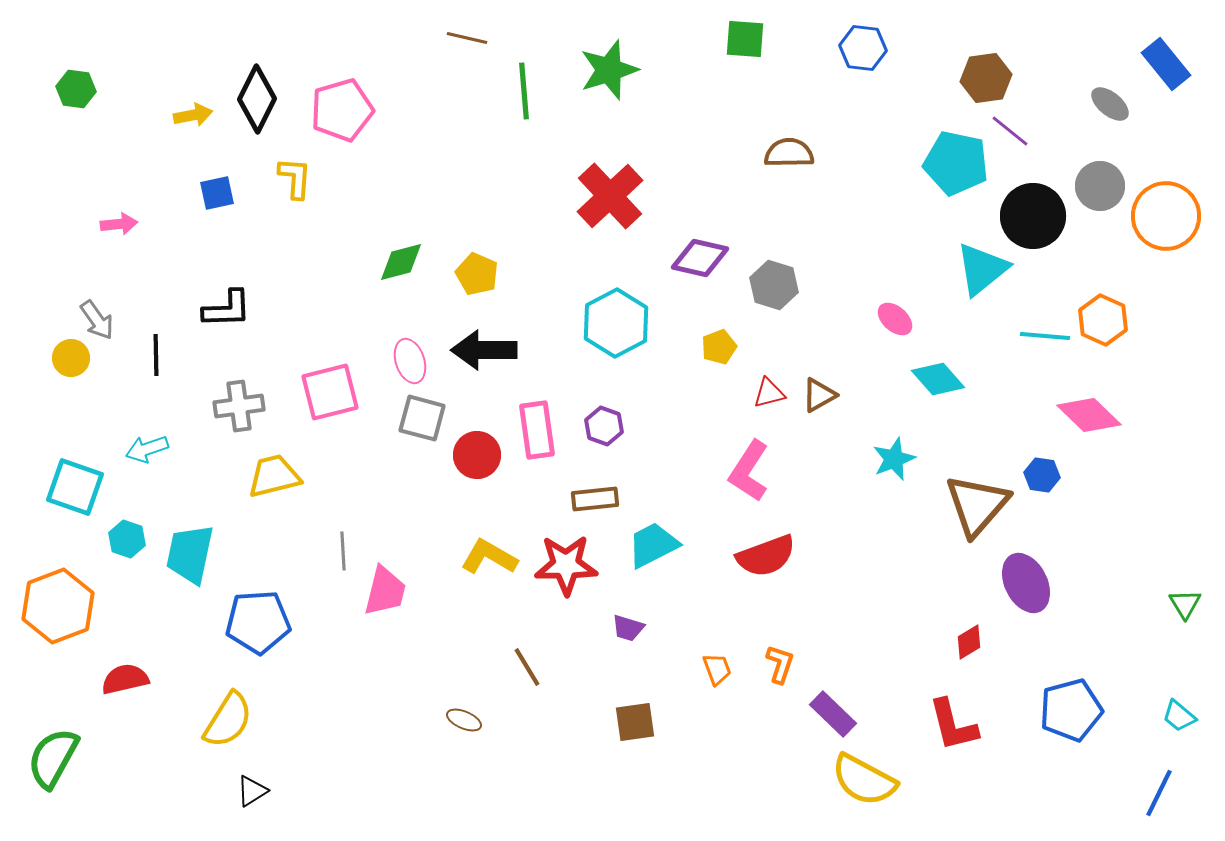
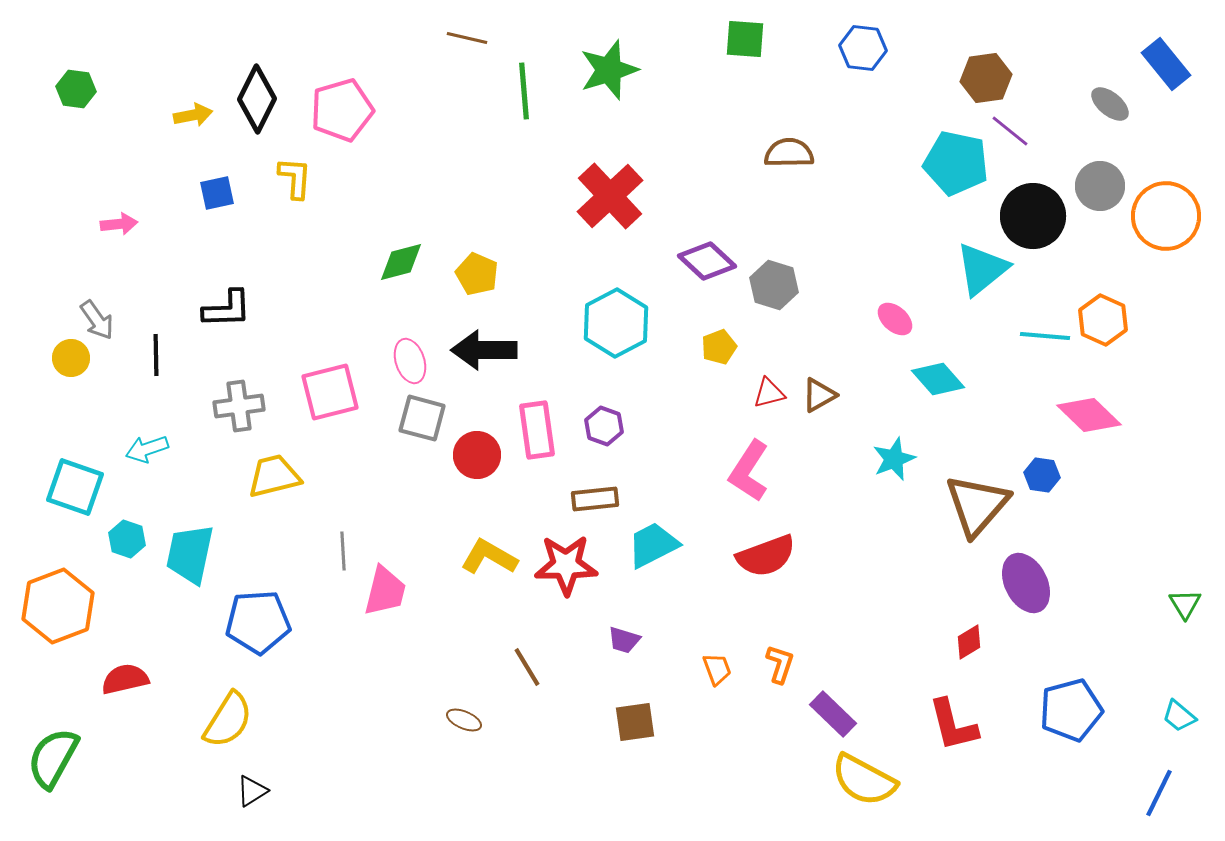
purple diamond at (700, 258): moved 7 px right, 3 px down; rotated 30 degrees clockwise
purple trapezoid at (628, 628): moved 4 px left, 12 px down
